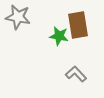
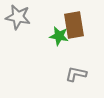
brown rectangle: moved 4 px left
gray L-shape: rotated 35 degrees counterclockwise
